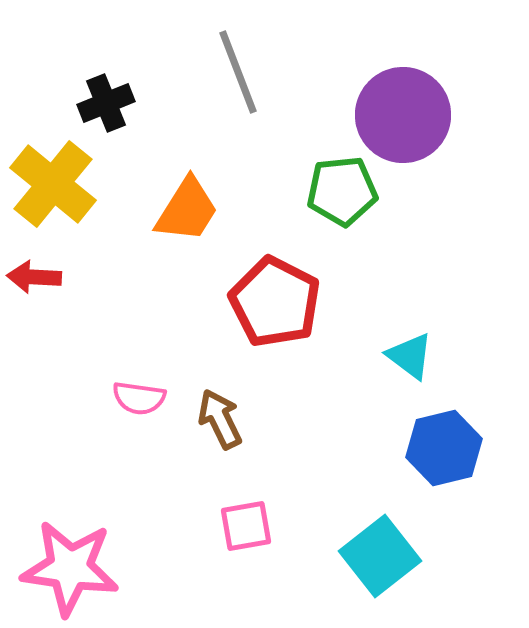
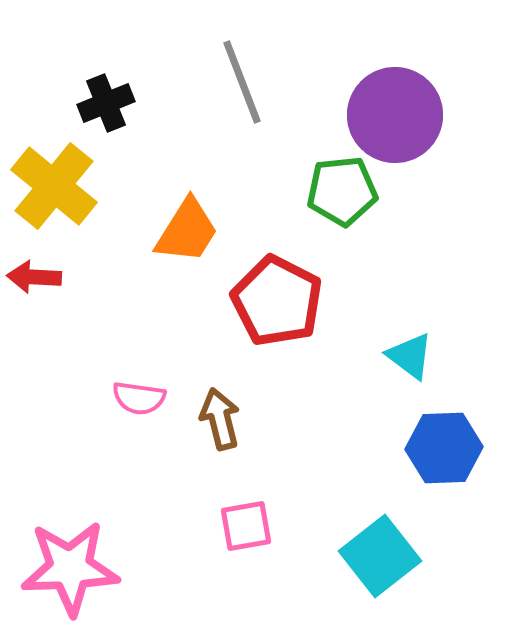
gray line: moved 4 px right, 10 px down
purple circle: moved 8 px left
yellow cross: moved 1 px right, 2 px down
orange trapezoid: moved 21 px down
red pentagon: moved 2 px right, 1 px up
brown arrow: rotated 12 degrees clockwise
blue hexagon: rotated 12 degrees clockwise
pink star: rotated 10 degrees counterclockwise
